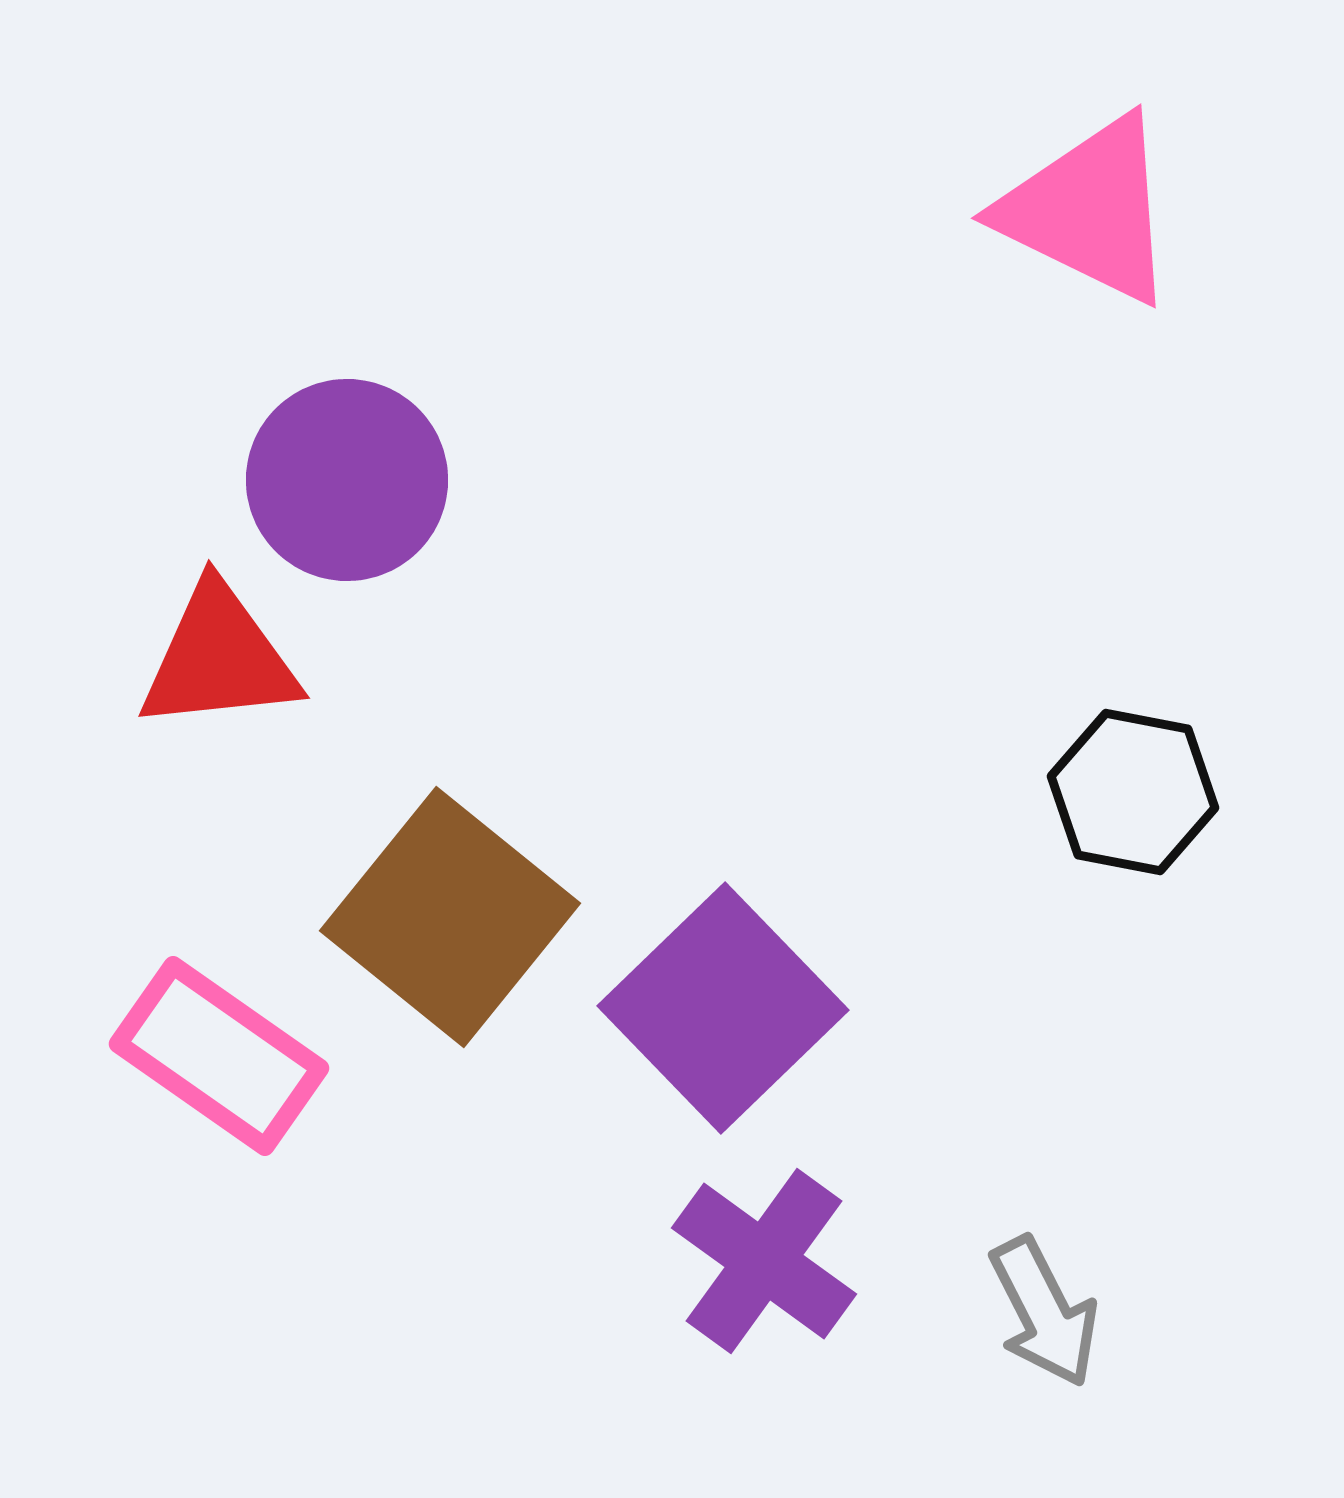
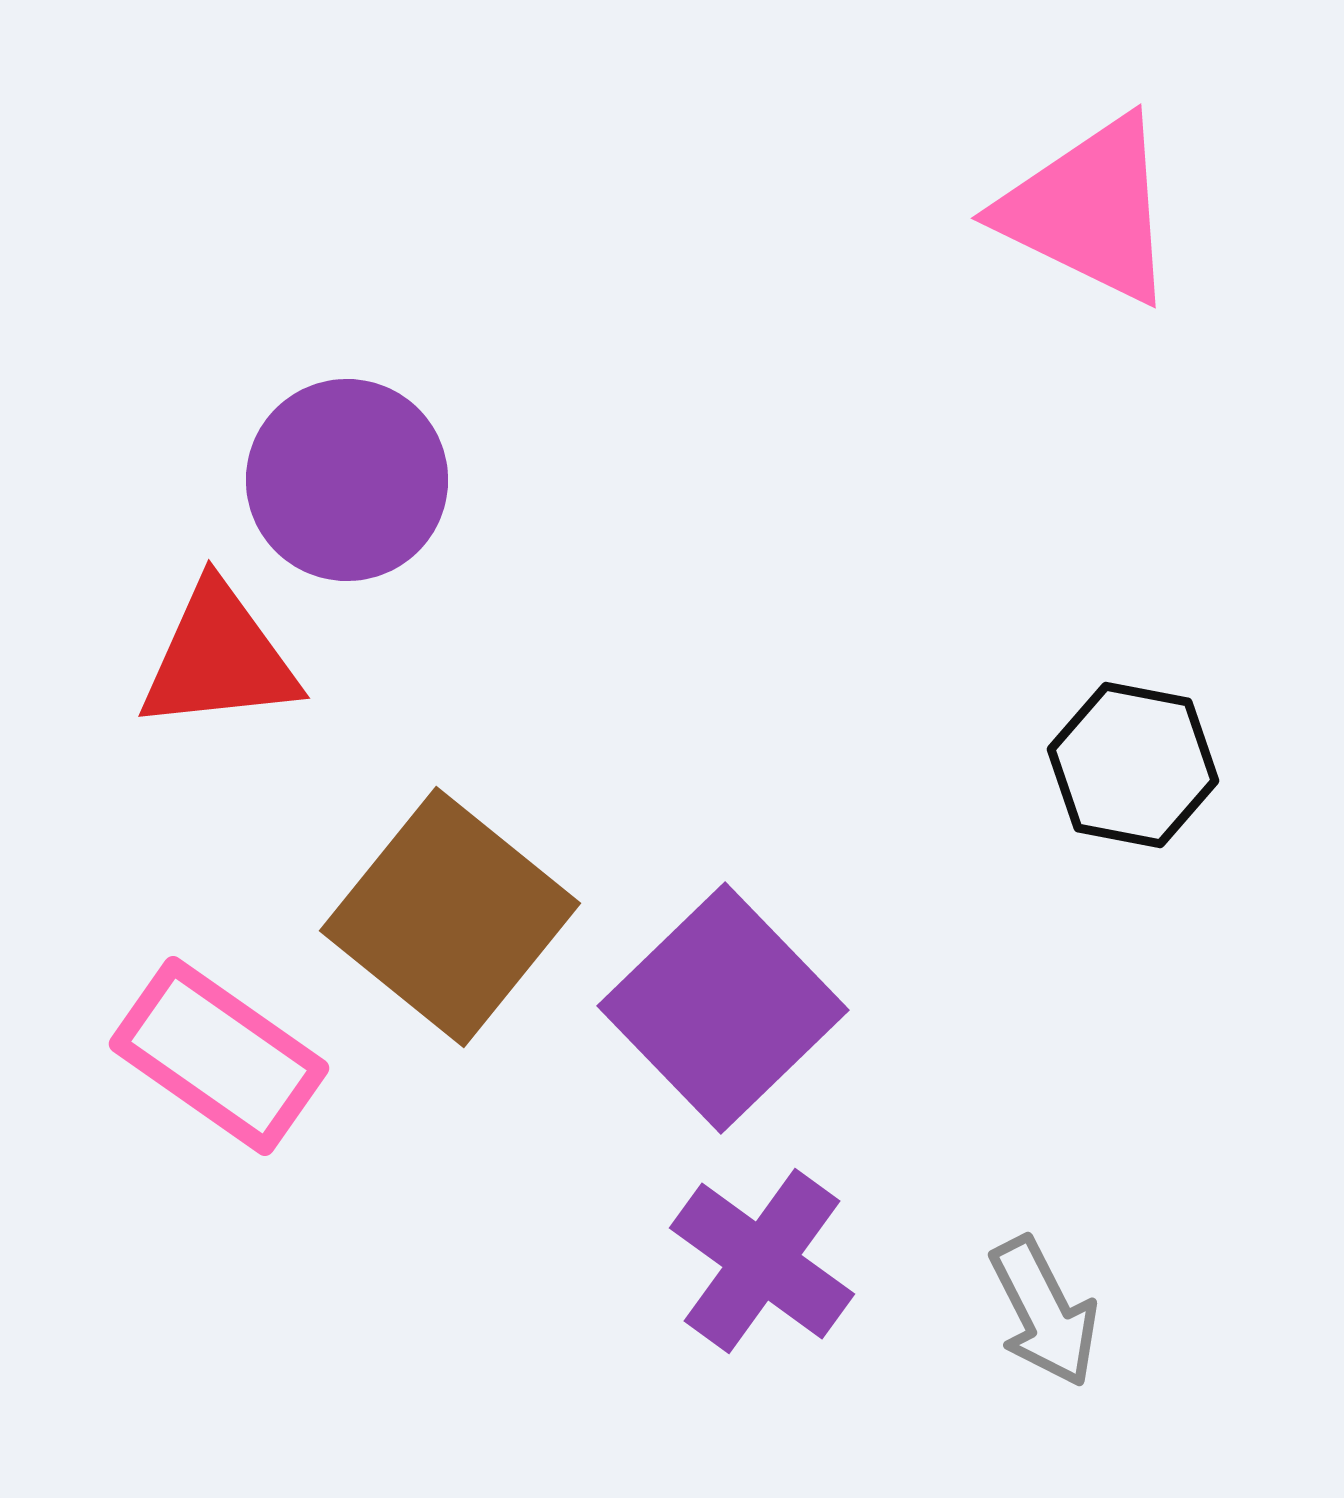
black hexagon: moved 27 px up
purple cross: moved 2 px left
